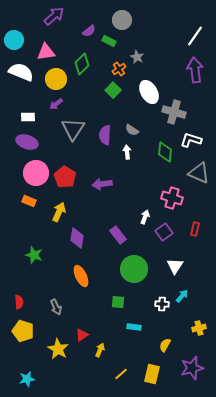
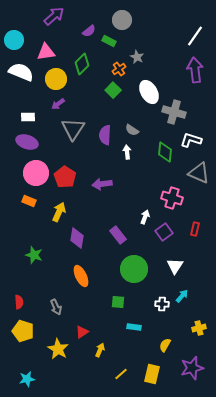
purple arrow at (56, 104): moved 2 px right
red triangle at (82, 335): moved 3 px up
